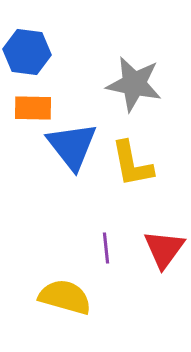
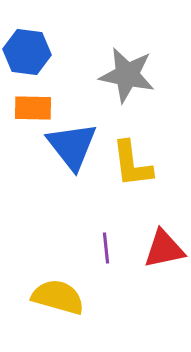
gray star: moved 7 px left, 9 px up
yellow L-shape: rotated 4 degrees clockwise
red triangle: rotated 42 degrees clockwise
yellow semicircle: moved 7 px left
